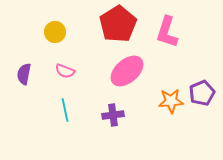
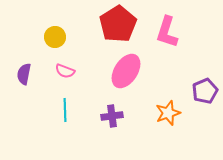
yellow circle: moved 5 px down
pink ellipse: moved 1 px left; rotated 16 degrees counterclockwise
purple pentagon: moved 3 px right, 2 px up
orange star: moved 3 px left, 12 px down; rotated 15 degrees counterclockwise
cyan line: rotated 10 degrees clockwise
purple cross: moved 1 px left, 1 px down
